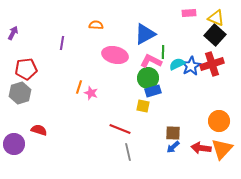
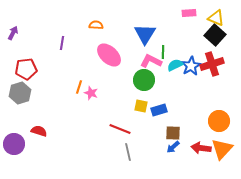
blue triangle: rotated 30 degrees counterclockwise
pink ellipse: moved 6 px left; rotated 30 degrees clockwise
cyan semicircle: moved 2 px left, 1 px down
green circle: moved 4 px left, 2 px down
blue rectangle: moved 6 px right, 19 px down
yellow square: moved 2 px left
red semicircle: moved 1 px down
